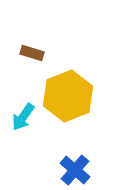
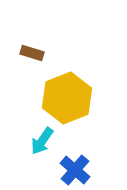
yellow hexagon: moved 1 px left, 2 px down
cyan arrow: moved 19 px right, 24 px down
